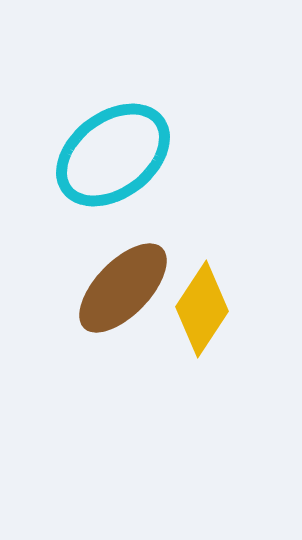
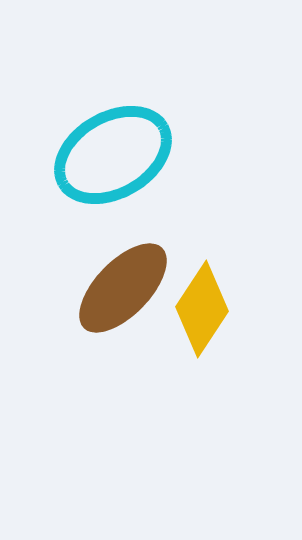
cyan ellipse: rotated 7 degrees clockwise
